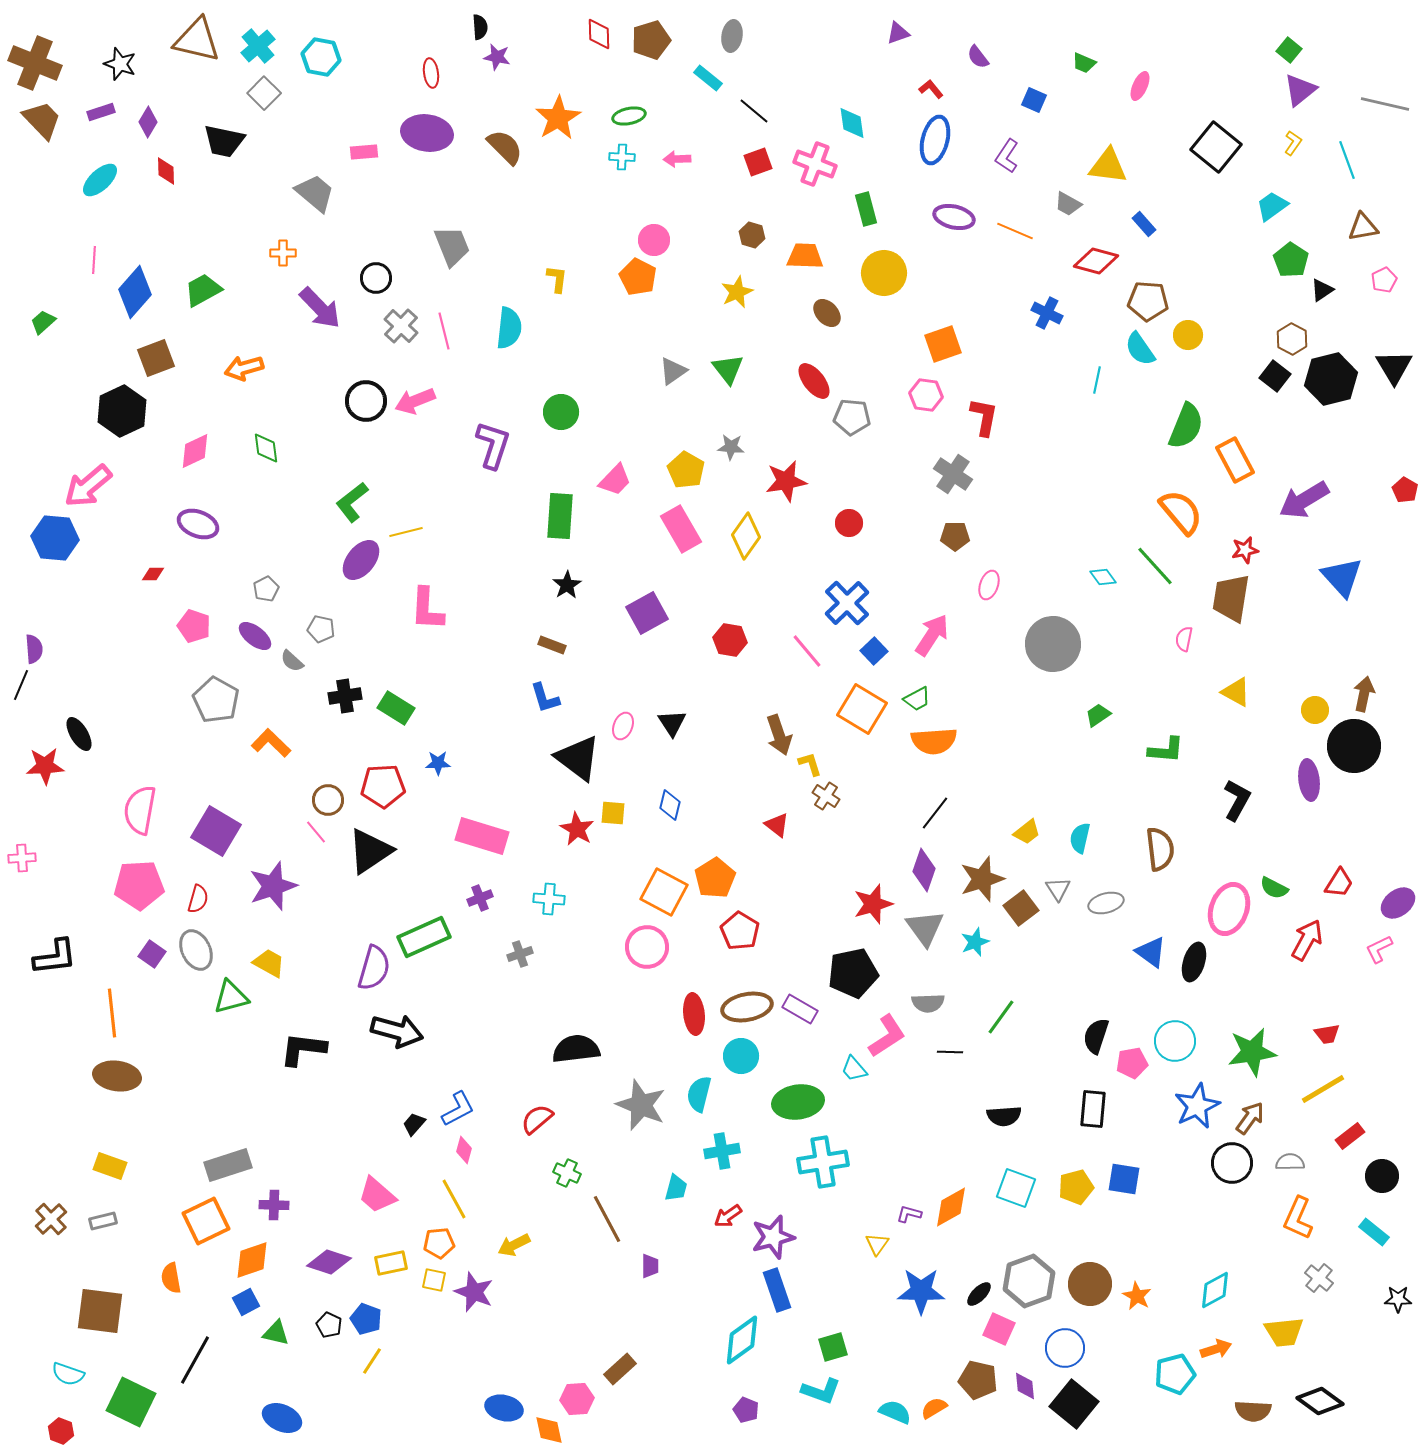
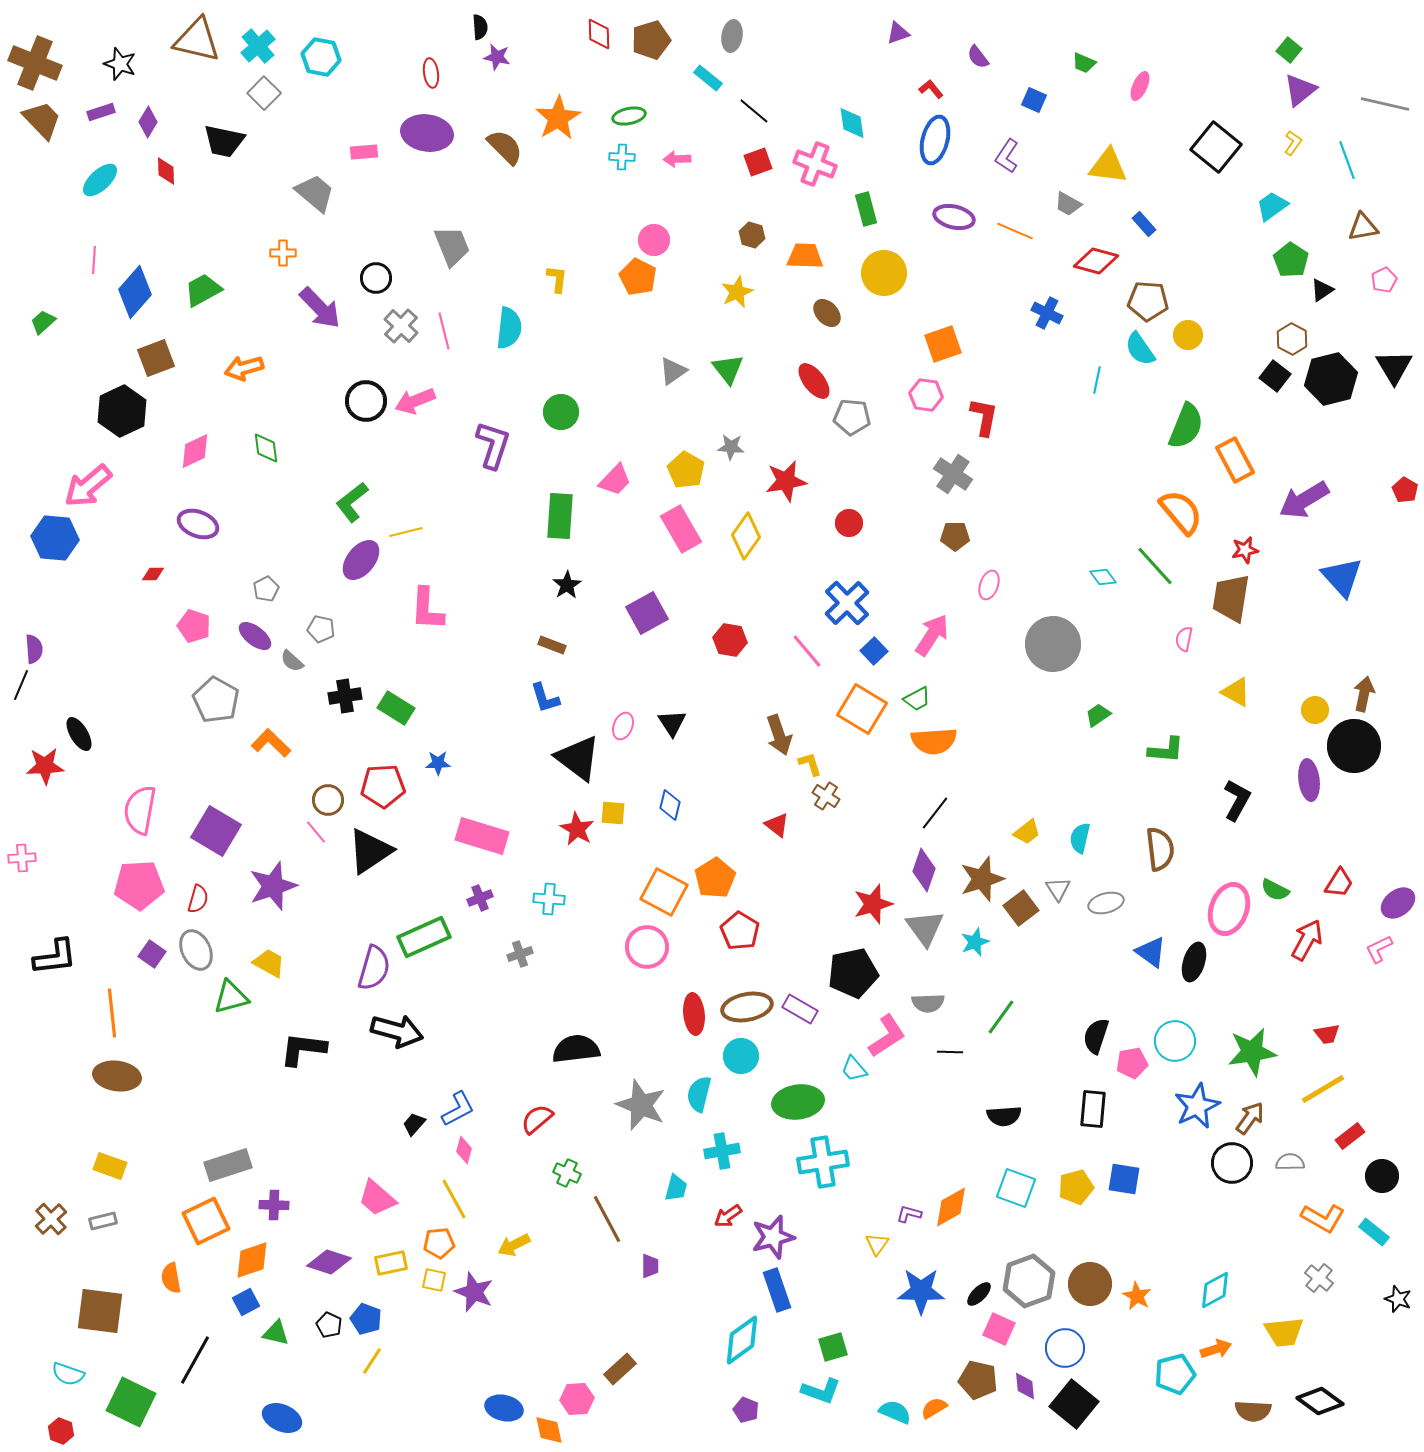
green semicircle at (1274, 888): moved 1 px right, 2 px down
pink trapezoid at (377, 1195): moved 3 px down
orange L-shape at (1298, 1218): moved 25 px right; rotated 84 degrees counterclockwise
black star at (1398, 1299): rotated 20 degrees clockwise
